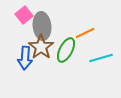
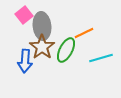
orange line: moved 1 px left
brown star: moved 1 px right
blue arrow: moved 3 px down
